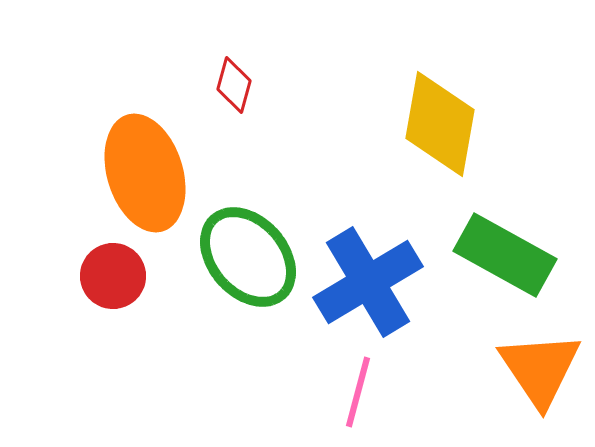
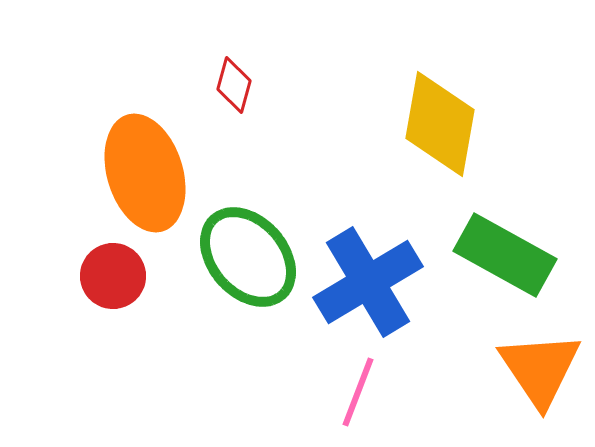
pink line: rotated 6 degrees clockwise
